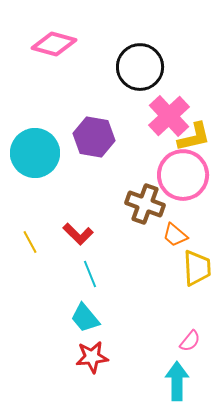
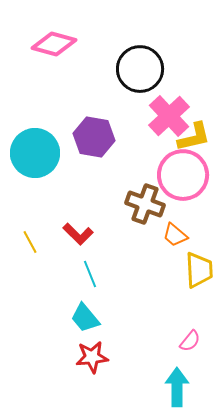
black circle: moved 2 px down
yellow trapezoid: moved 2 px right, 2 px down
cyan arrow: moved 6 px down
